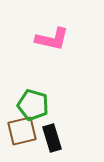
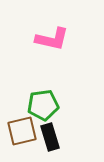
green pentagon: moved 10 px right; rotated 24 degrees counterclockwise
black rectangle: moved 2 px left, 1 px up
